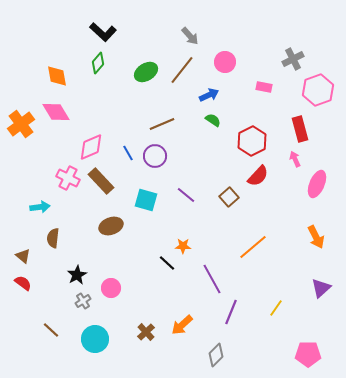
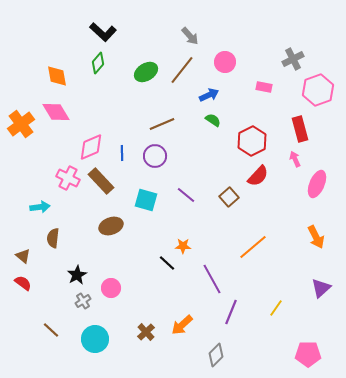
blue line at (128, 153): moved 6 px left; rotated 28 degrees clockwise
